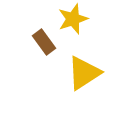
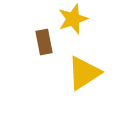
brown rectangle: rotated 25 degrees clockwise
